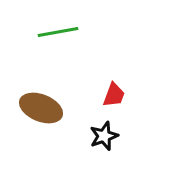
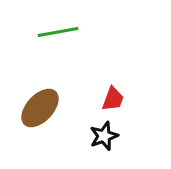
red trapezoid: moved 1 px left, 4 px down
brown ellipse: moved 1 px left; rotated 69 degrees counterclockwise
